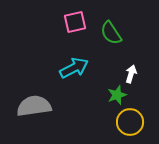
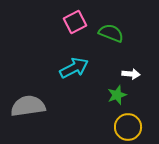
pink square: rotated 15 degrees counterclockwise
green semicircle: rotated 145 degrees clockwise
white arrow: rotated 78 degrees clockwise
gray semicircle: moved 6 px left
yellow circle: moved 2 px left, 5 px down
